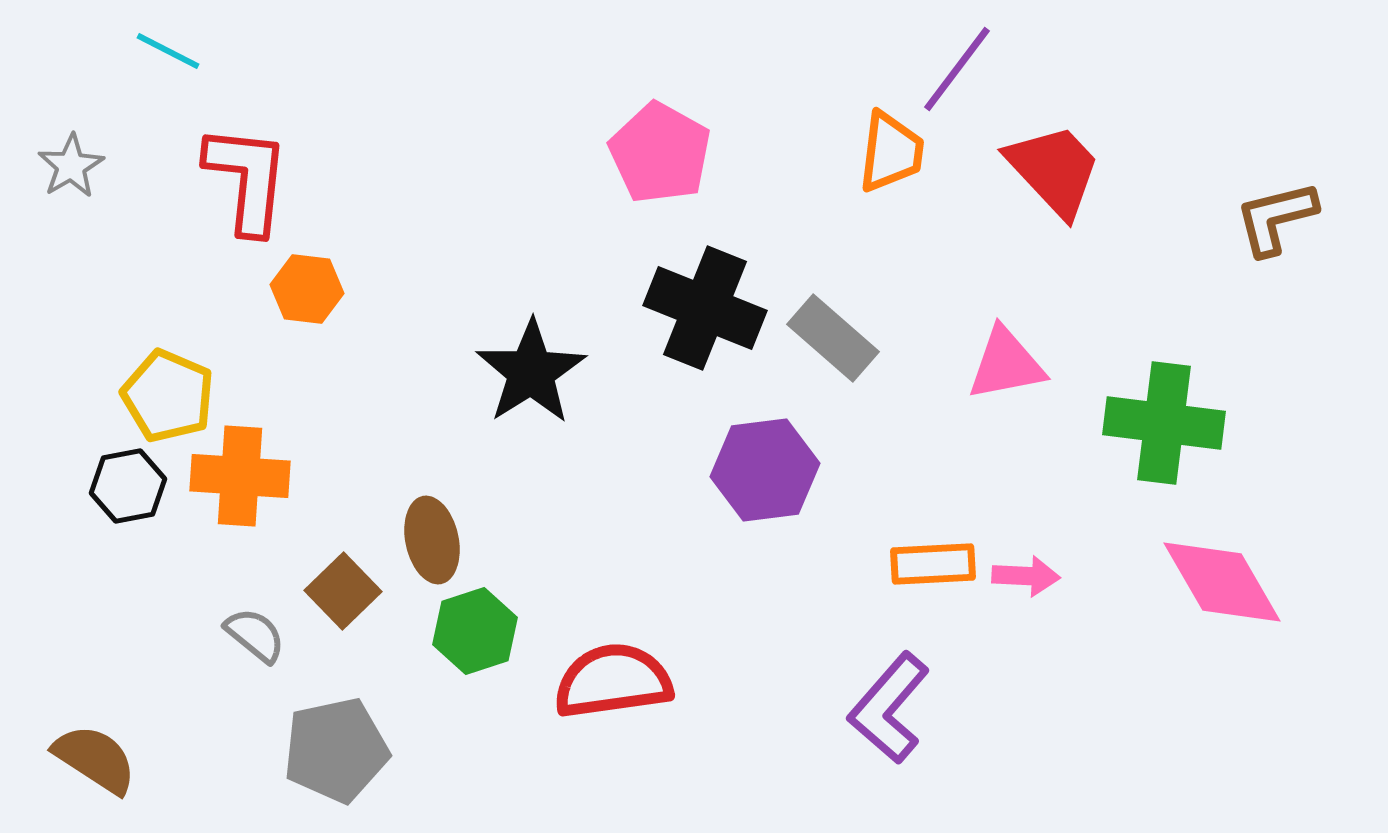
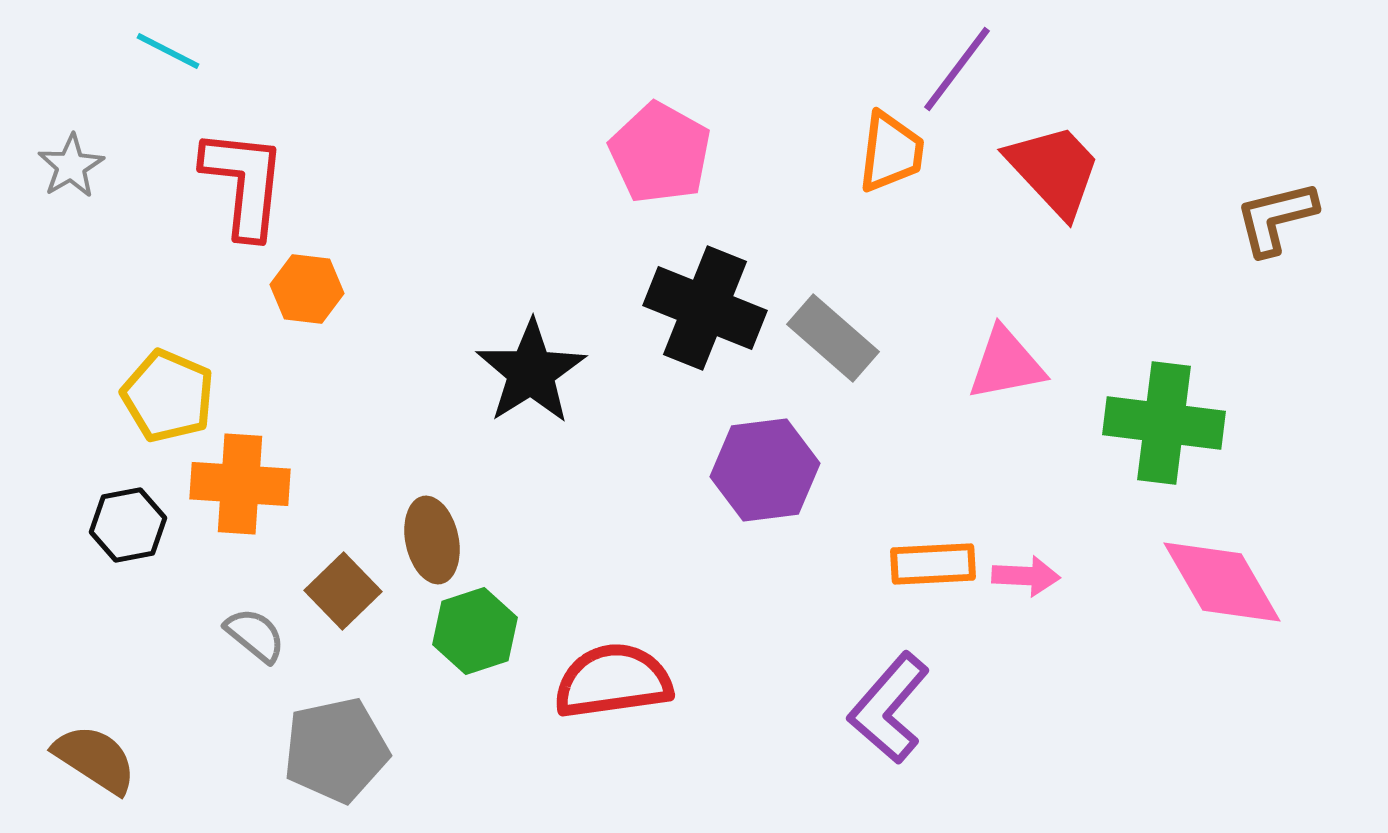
red L-shape: moved 3 px left, 4 px down
orange cross: moved 8 px down
black hexagon: moved 39 px down
